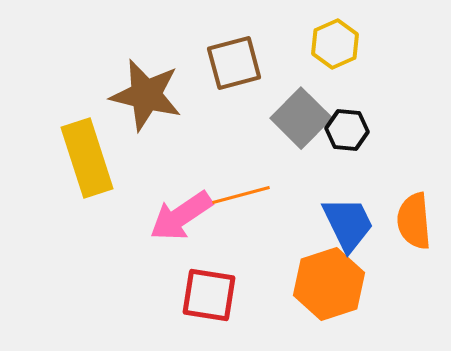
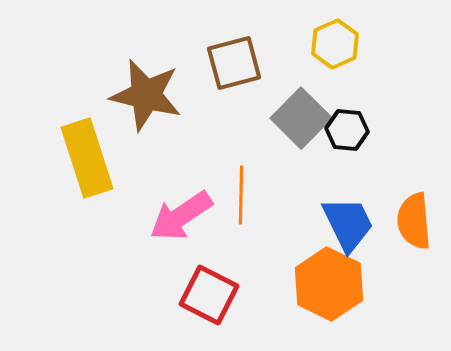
orange line: rotated 74 degrees counterclockwise
orange hexagon: rotated 16 degrees counterclockwise
red square: rotated 18 degrees clockwise
